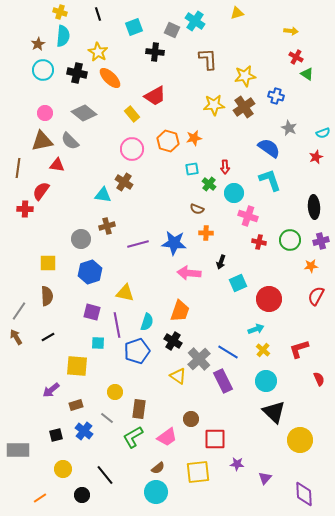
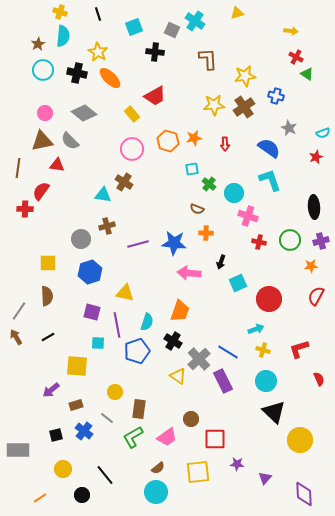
red arrow at (225, 167): moved 23 px up
yellow cross at (263, 350): rotated 24 degrees counterclockwise
